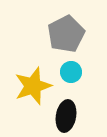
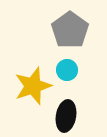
gray pentagon: moved 4 px right, 4 px up; rotated 9 degrees counterclockwise
cyan circle: moved 4 px left, 2 px up
